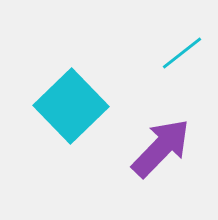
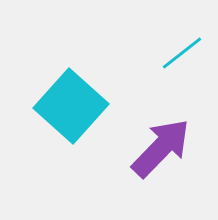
cyan square: rotated 4 degrees counterclockwise
